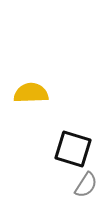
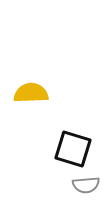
gray semicircle: rotated 52 degrees clockwise
